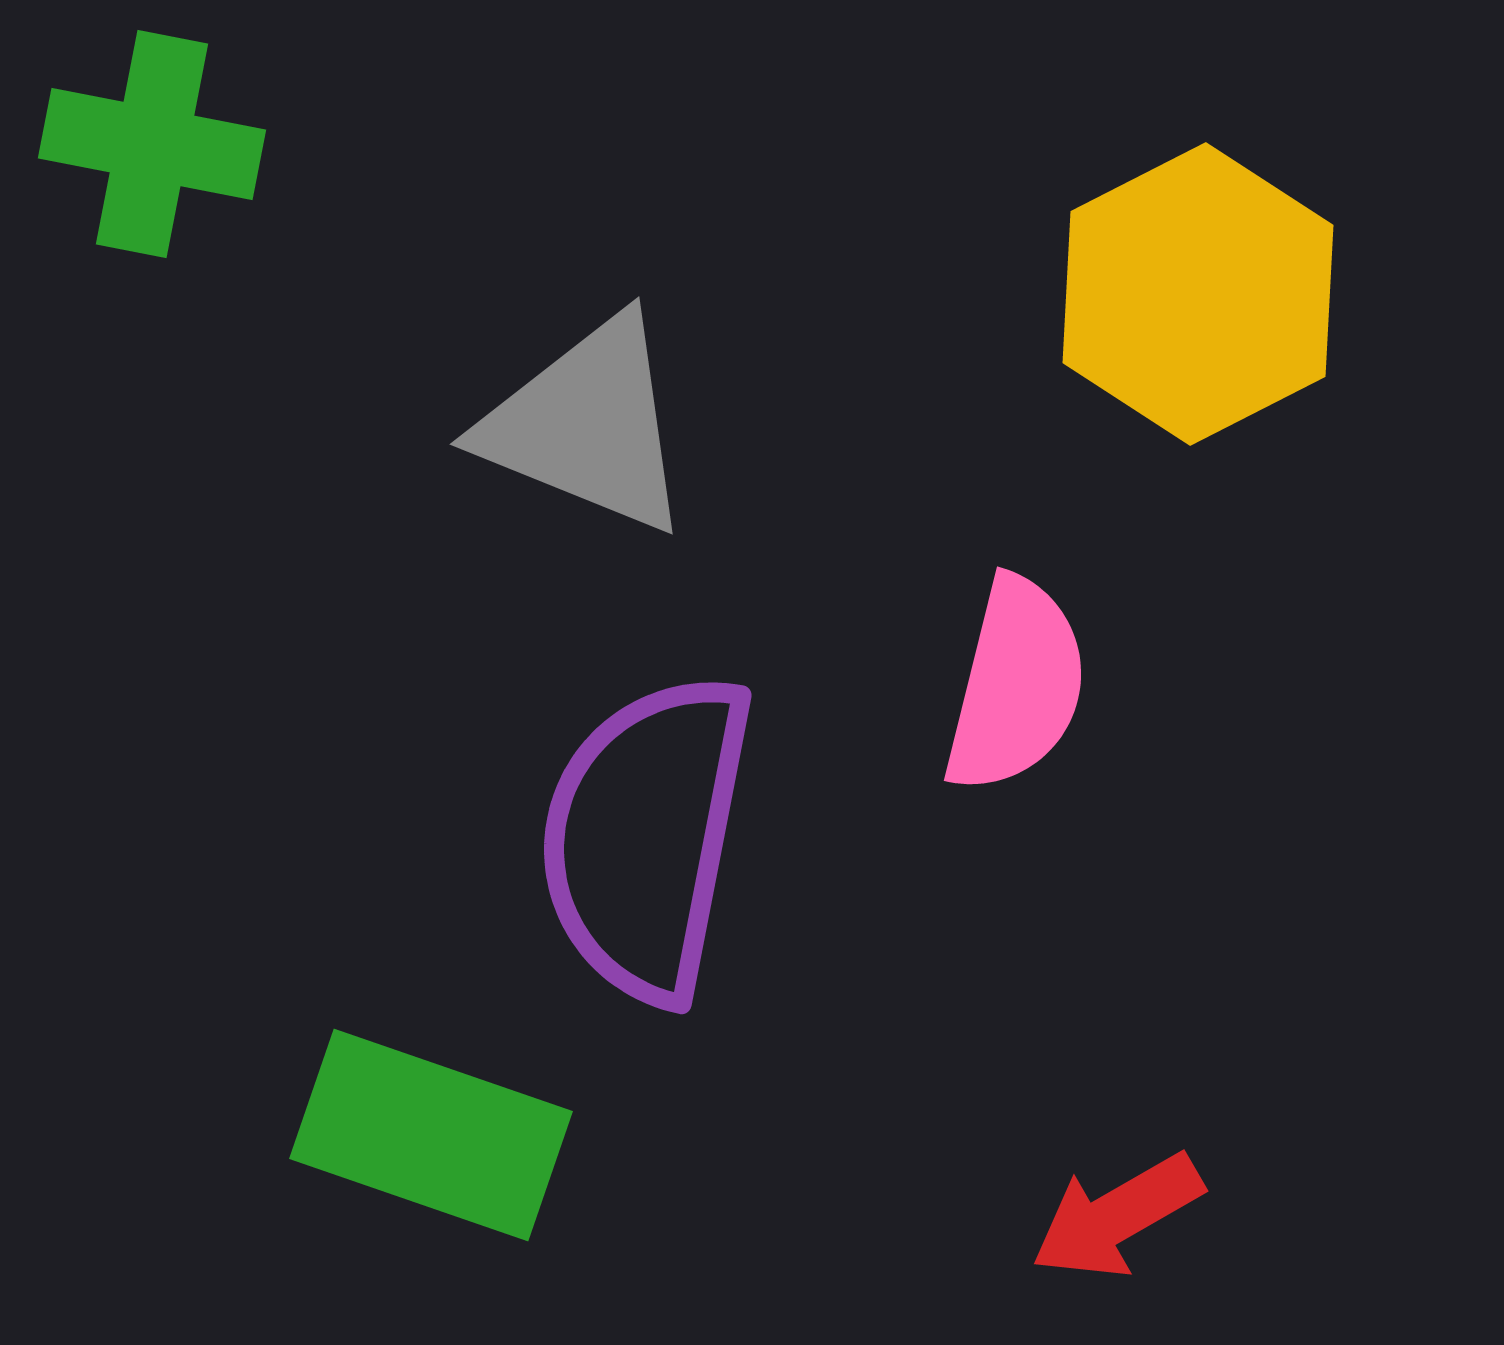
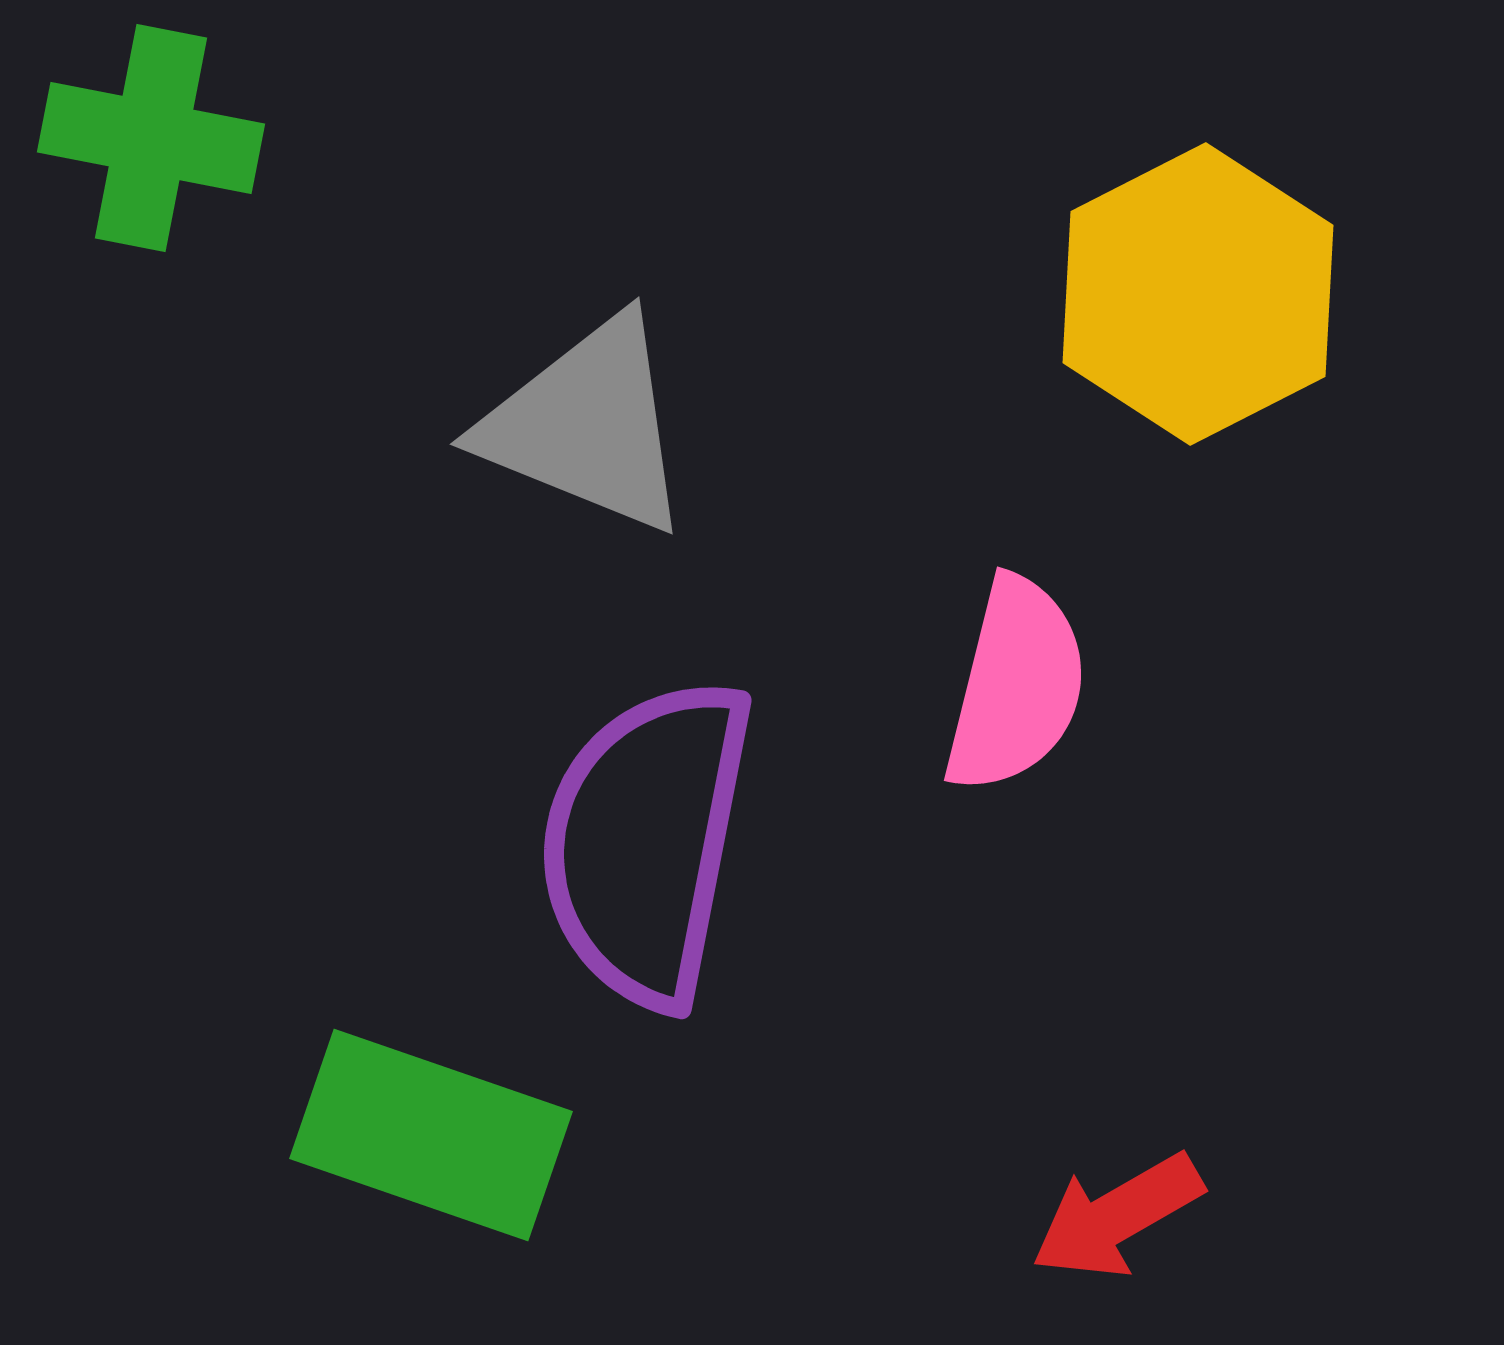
green cross: moved 1 px left, 6 px up
purple semicircle: moved 5 px down
